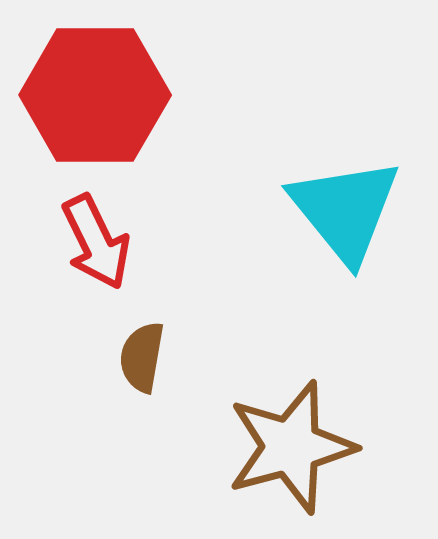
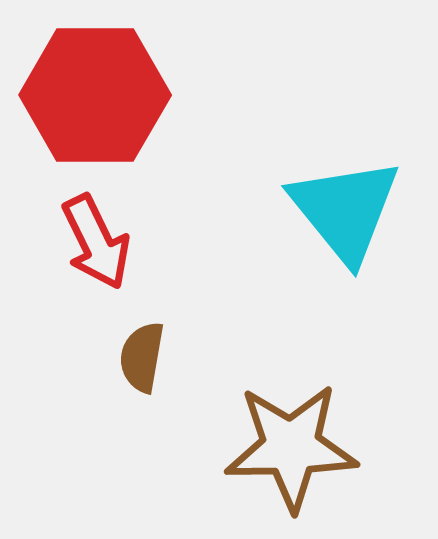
brown star: rotated 14 degrees clockwise
